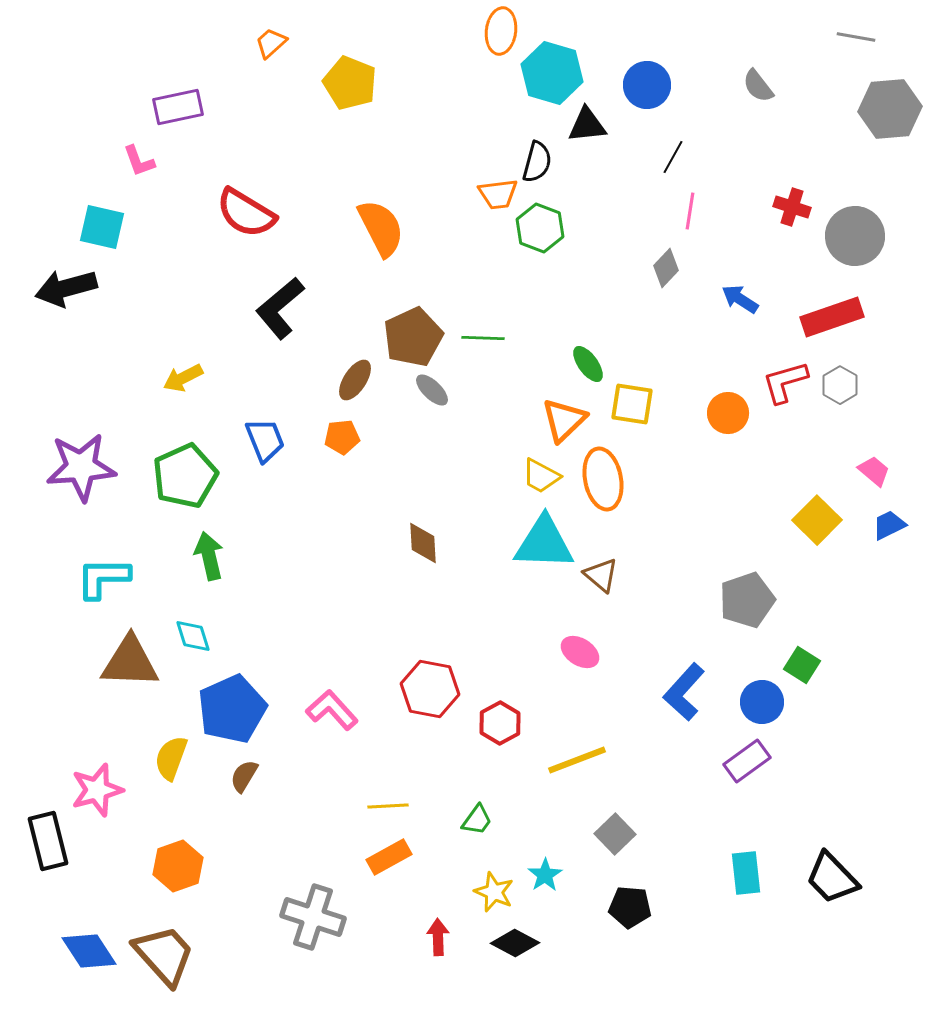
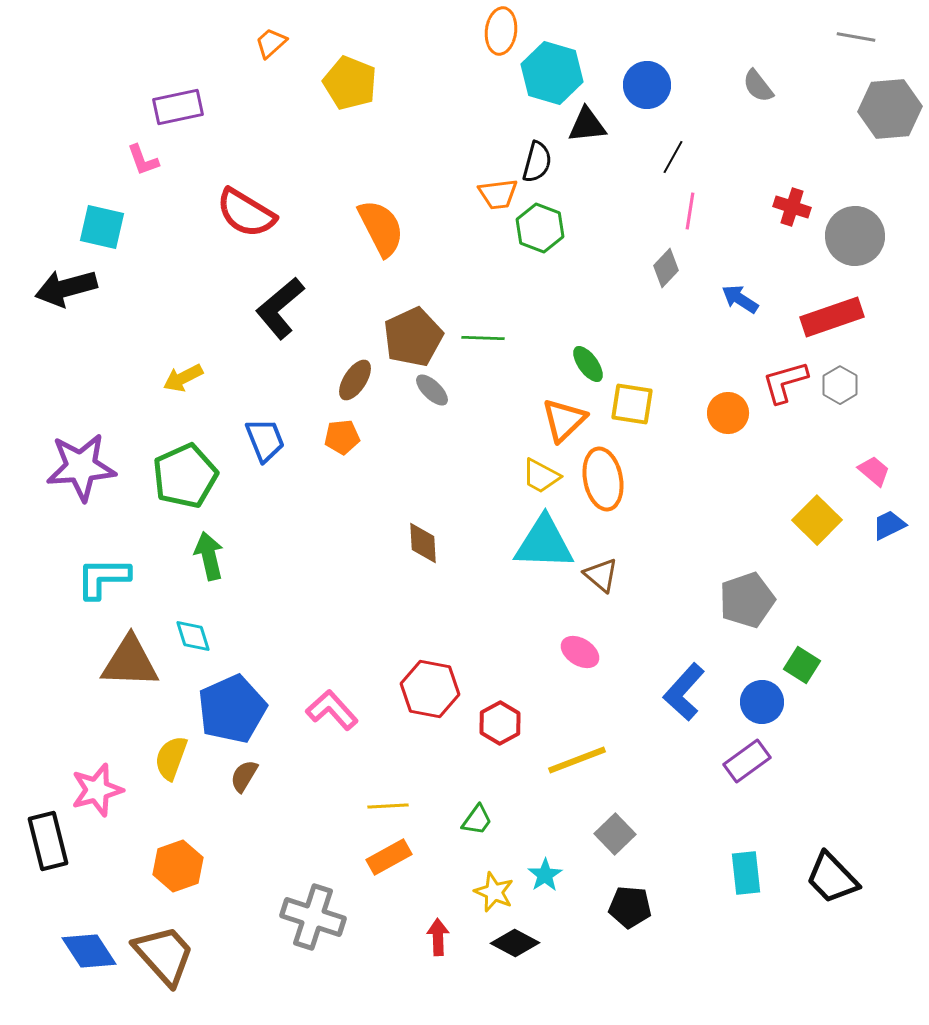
pink L-shape at (139, 161): moved 4 px right, 1 px up
